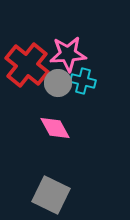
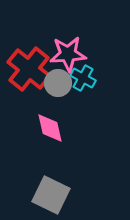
red cross: moved 2 px right, 4 px down
cyan cross: moved 3 px up; rotated 15 degrees clockwise
pink diamond: moved 5 px left; rotated 16 degrees clockwise
